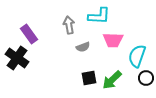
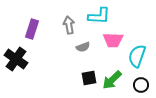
purple rectangle: moved 3 px right, 5 px up; rotated 54 degrees clockwise
black cross: moved 1 px left, 1 px down
black circle: moved 5 px left, 7 px down
